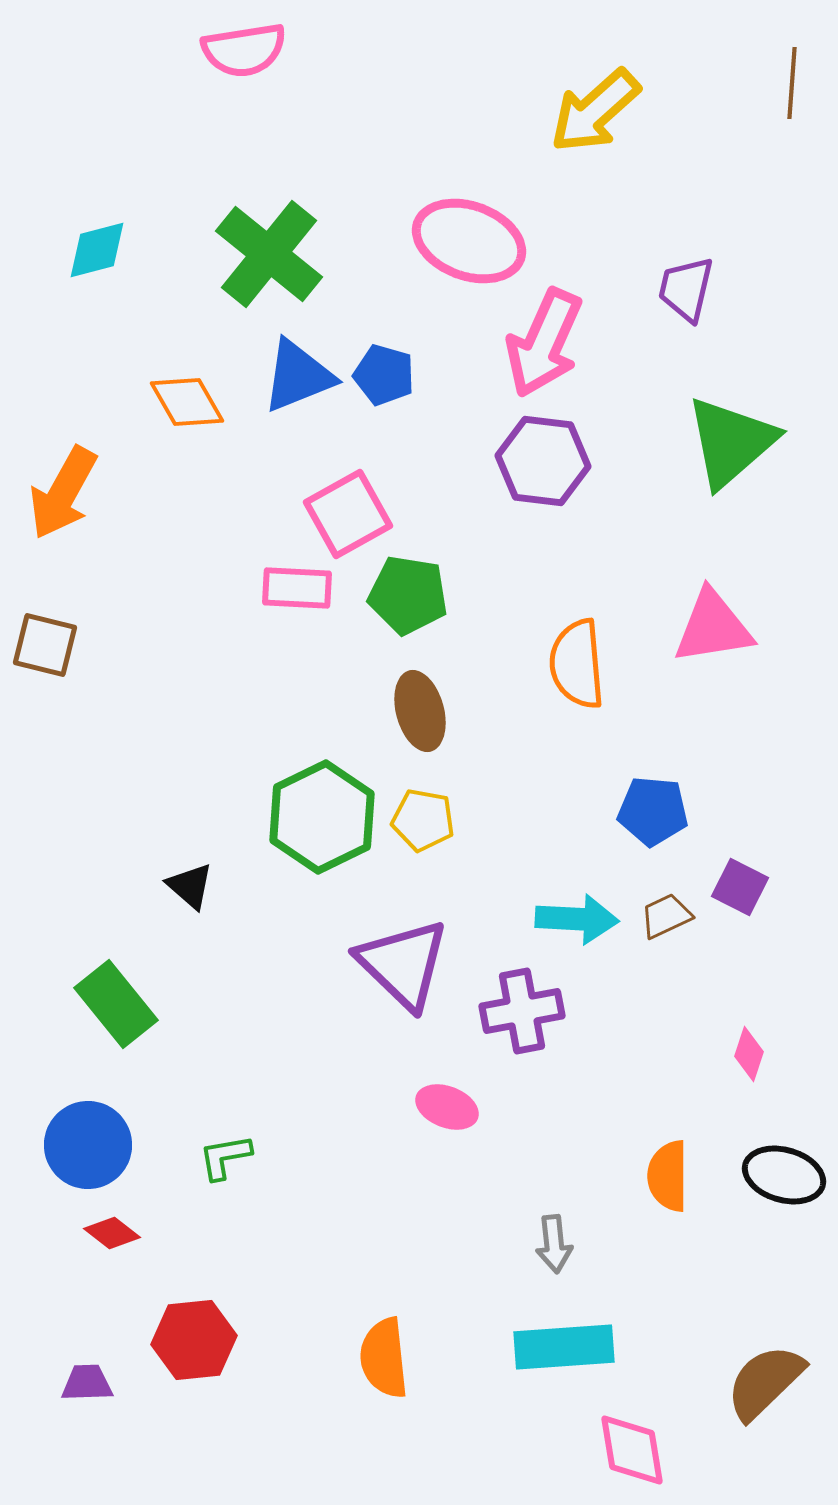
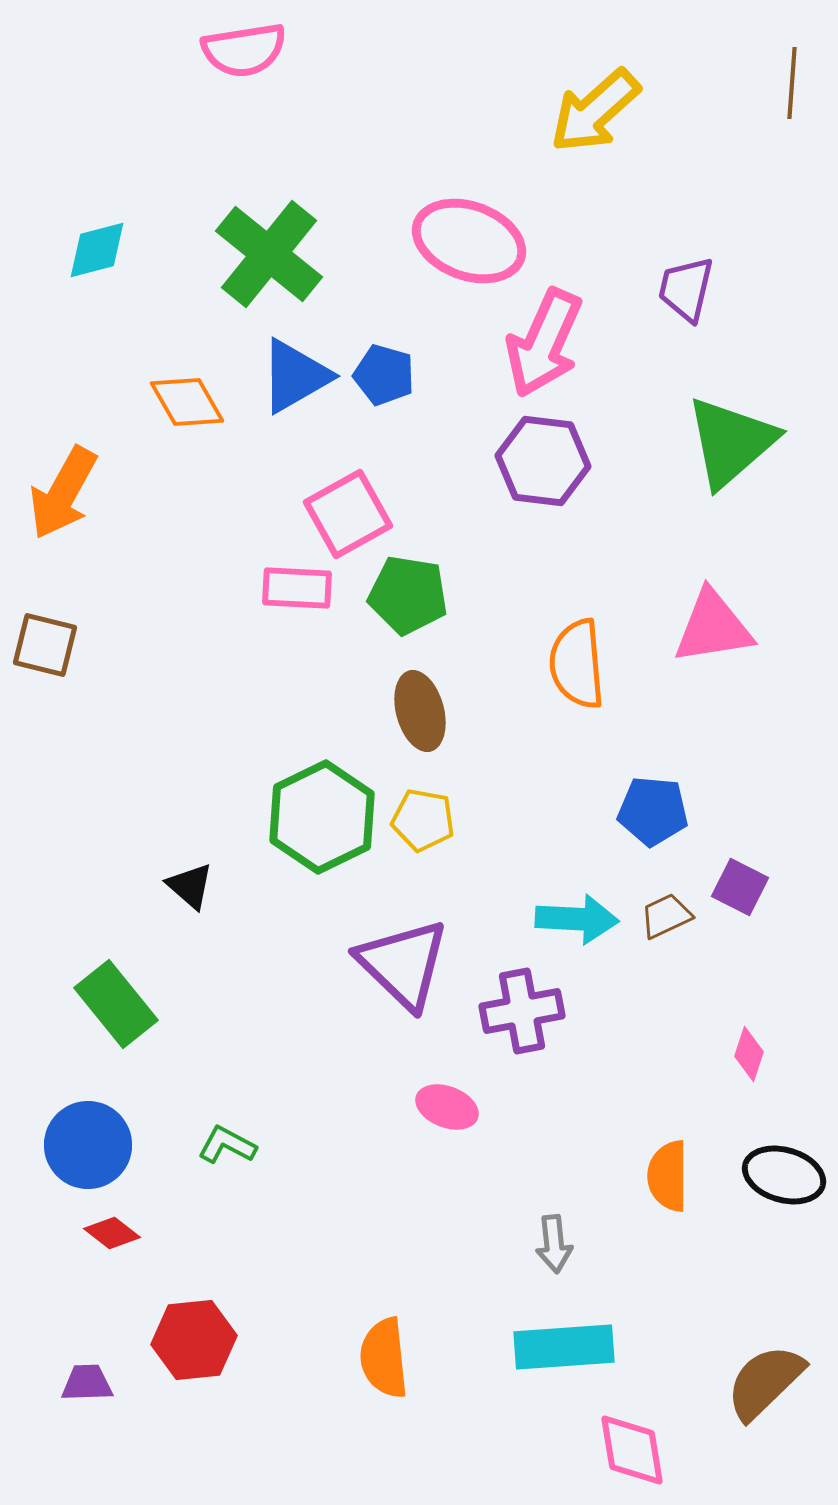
blue triangle at (298, 376): moved 3 px left; rotated 8 degrees counterclockwise
green L-shape at (225, 1157): moved 2 px right, 12 px up; rotated 38 degrees clockwise
